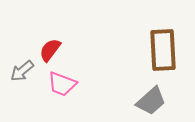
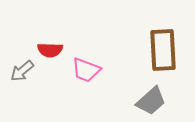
red semicircle: rotated 125 degrees counterclockwise
pink trapezoid: moved 24 px right, 14 px up
